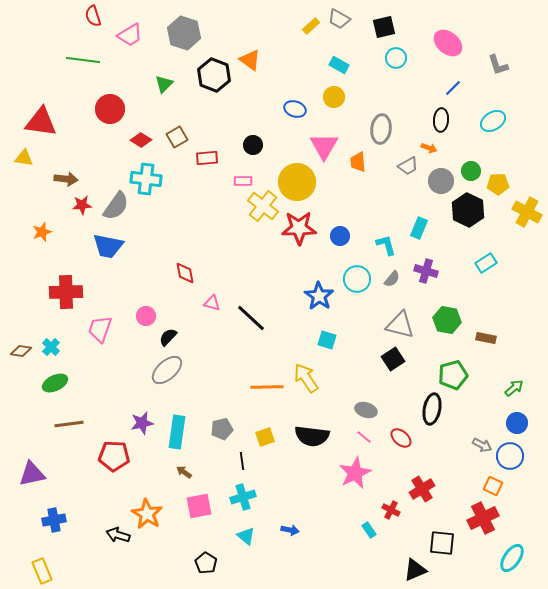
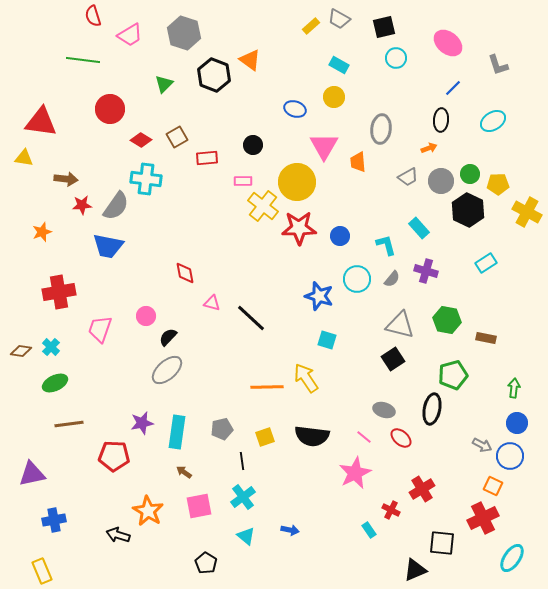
orange arrow at (429, 148): rotated 42 degrees counterclockwise
gray trapezoid at (408, 166): moved 11 px down
green circle at (471, 171): moved 1 px left, 3 px down
cyan rectangle at (419, 228): rotated 65 degrees counterclockwise
red cross at (66, 292): moved 7 px left; rotated 8 degrees counterclockwise
blue star at (319, 296): rotated 16 degrees counterclockwise
green arrow at (514, 388): rotated 42 degrees counterclockwise
gray ellipse at (366, 410): moved 18 px right
cyan cross at (243, 497): rotated 20 degrees counterclockwise
orange star at (147, 514): moved 1 px right, 3 px up
